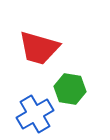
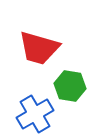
green hexagon: moved 3 px up
